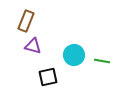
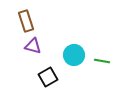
brown rectangle: rotated 40 degrees counterclockwise
black square: rotated 18 degrees counterclockwise
